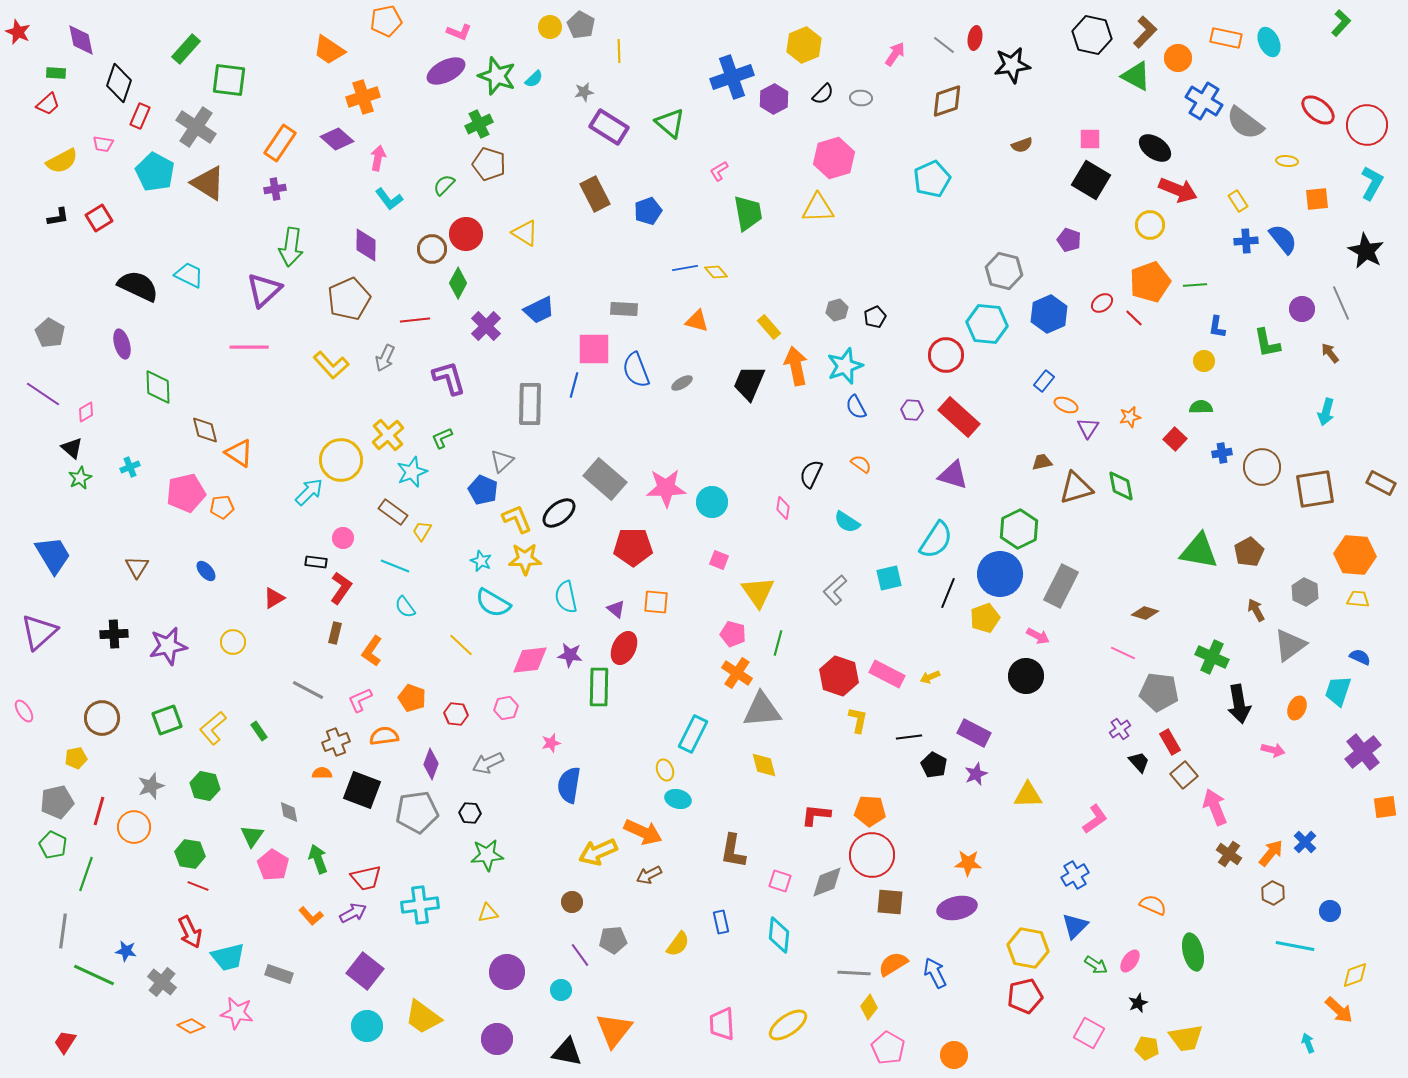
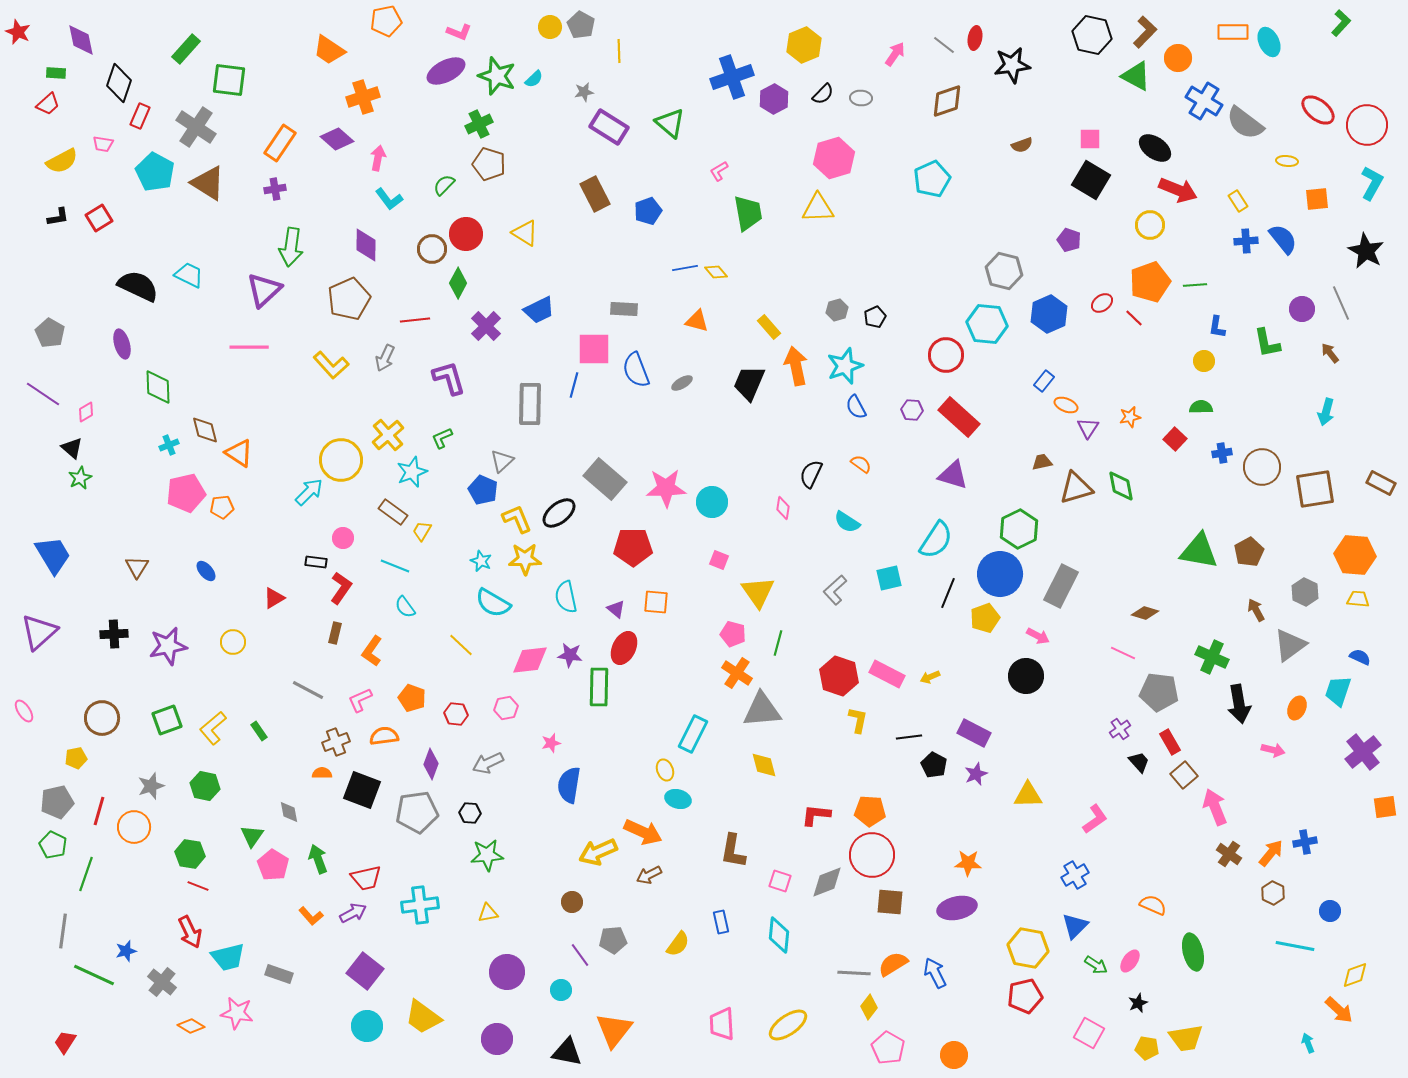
orange rectangle at (1226, 38): moved 7 px right, 6 px up; rotated 12 degrees counterclockwise
cyan cross at (130, 467): moved 39 px right, 22 px up
blue cross at (1305, 842): rotated 35 degrees clockwise
blue star at (126, 951): rotated 25 degrees counterclockwise
